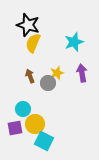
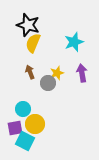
brown arrow: moved 4 px up
cyan square: moved 19 px left
